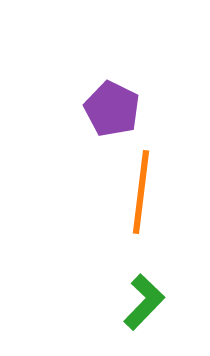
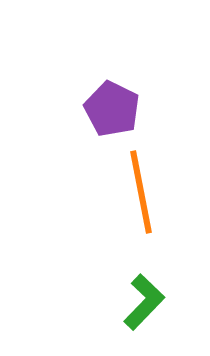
orange line: rotated 18 degrees counterclockwise
